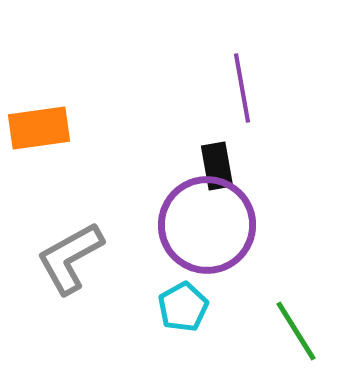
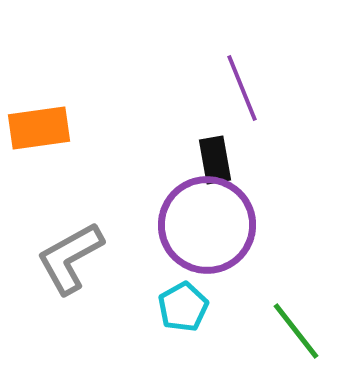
purple line: rotated 12 degrees counterclockwise
black rectangle: moved 2 px left, 6 px up
green line: rotated 6 degrees counterclockwise
